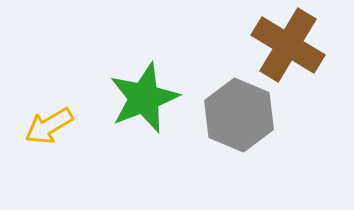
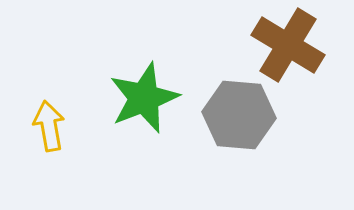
gray hexagon: rotated 18 degrees counterclockwise
yellow arrow: rotated 111 degrees clockwise
